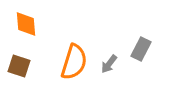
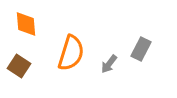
orange semicircle: moved 3 px left, 9 px up
brown square: rotated 15 degrees clockwise
